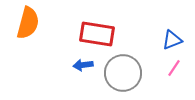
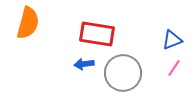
blue arrow: moved 1 px right, 1 px up
